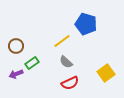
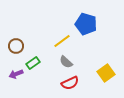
green rectangle: moved 1 px right
